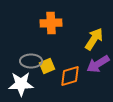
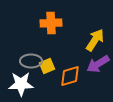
yellow arrow: moved 1 px right, 1 px down
